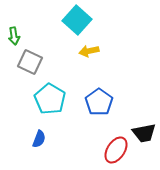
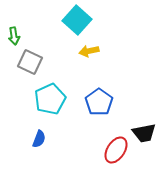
cyan pentagon: rotated 16 degrees clockwise
